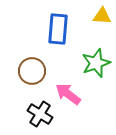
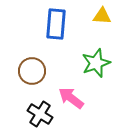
blue rectangle: moved 2 px left, 5 px up
pink arrow: moved 3 px right, 4 px down
